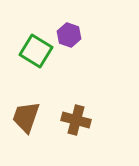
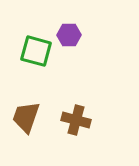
purple hexagon: rotated 20 degrees counterclockwise
green square: rotated 16 degrees counterclockwise
